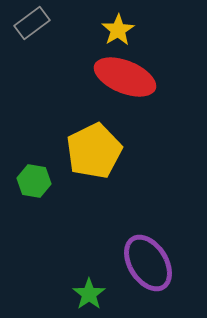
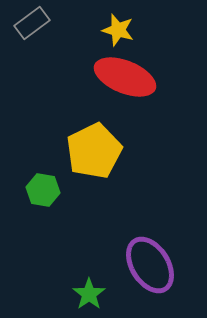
yellow star: rotated 24 degrees counterclockwise
green hexagon: moved 9 px right, 9 px down
purple ellipse: moved 2 px right, 2 px down
